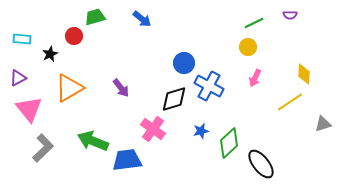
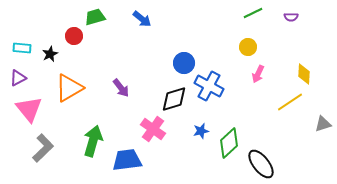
purple semicircle: moved 1 px right, 2 px down
green line: moved 1 px left, 10 px up
cyan rectangle: moved 9 px down
pink arrow: moved 3 px right, 4 px up
green arrow: rotated 84 degrees clockwise
